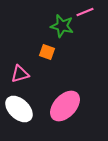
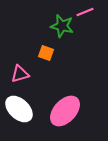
orange square: moved 1 px left, 1 px down
pink ellipse: moved 5 px down
